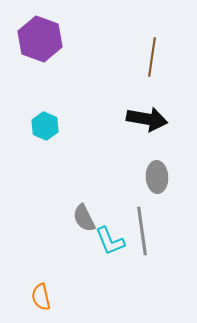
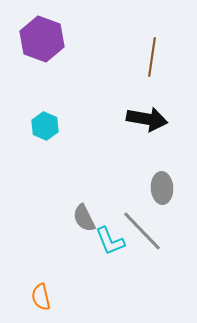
purple hexagon: moved 2 px right
gray ellipse: moved 5 px right, 11 px down
gray line: rotated 36 degrees counterclockwise
